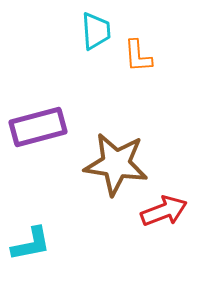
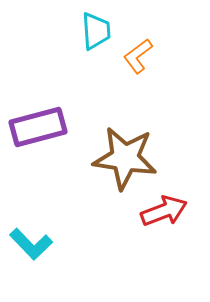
orange L-shape: rotated 57 degrees clockwise
brown star: moved 9 px right, 6 px up
cyan L-shape: rotated 57 degrees clockwise
